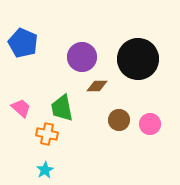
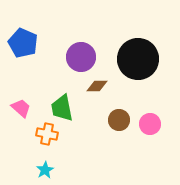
purple circle: moved 1 px left
